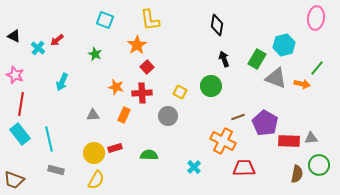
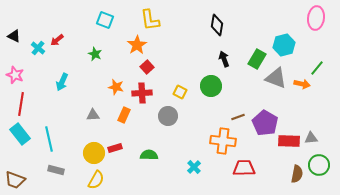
orange cross at (223, 141): rotated 20 degrees counterclockwise
brown trapezoid at (14, 180): moved 1 px right
